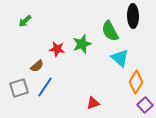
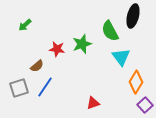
black ellipse: rotated 15 degrees clockwise
green arrow: moved 4 px down
cyan triangle: moved 1 px right, 1 px up; rotated 12 degrees clockwise
